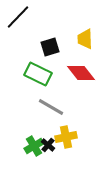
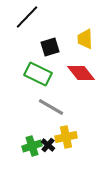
black line: moved 9 px right
green cross: moved 2 px left; rotated 12 degrees clockwise
